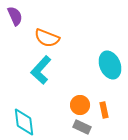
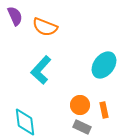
orange semicircle: moved 2 px left, 11 px up
cyan ellipse: moved 6 px left; rotated 60 degrees clockwise
cyan diamond: moved 1 px right
